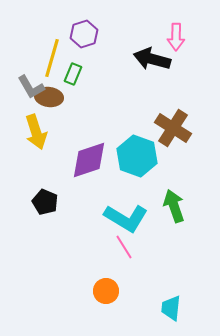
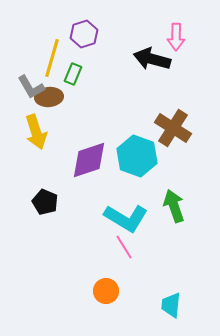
brown ellipse: rotated 12 degrees counterclockwise
cyan trapezoid: moved 3 px up
